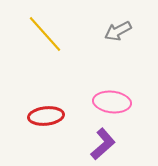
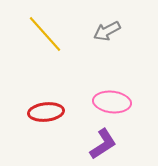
gray arrow: moved 11 px left
red ellipse: moved 4 px up
purple L-shape: rotated 8 degrees clockwise
